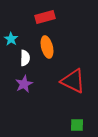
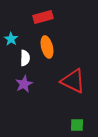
red rectangle: moved 2 px left
